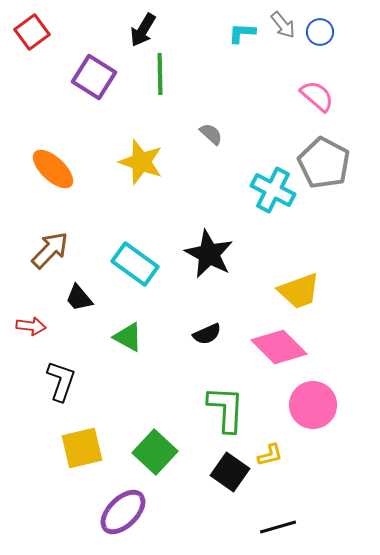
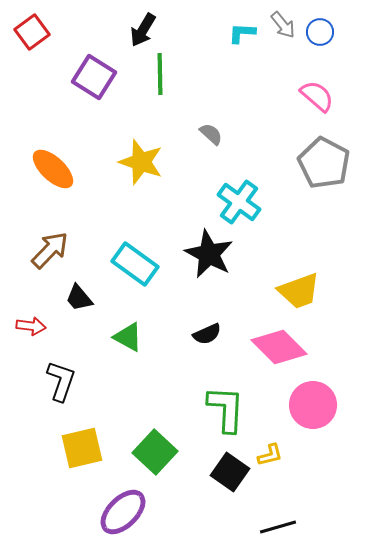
cyan cross: moved 34 px left, 12 px down; rotated 9 degrees clockwise
